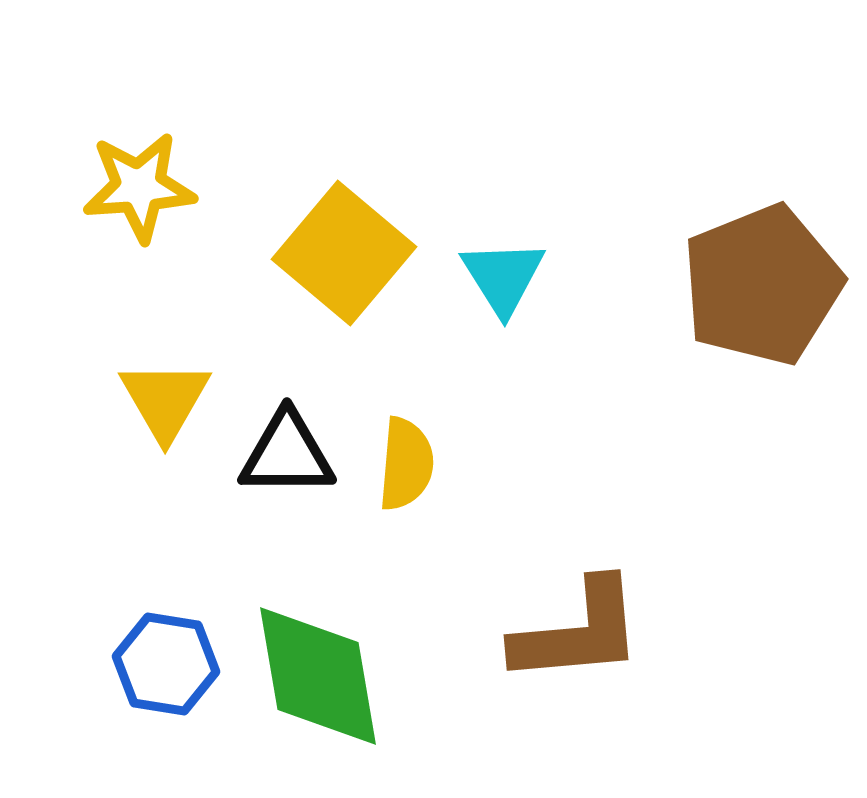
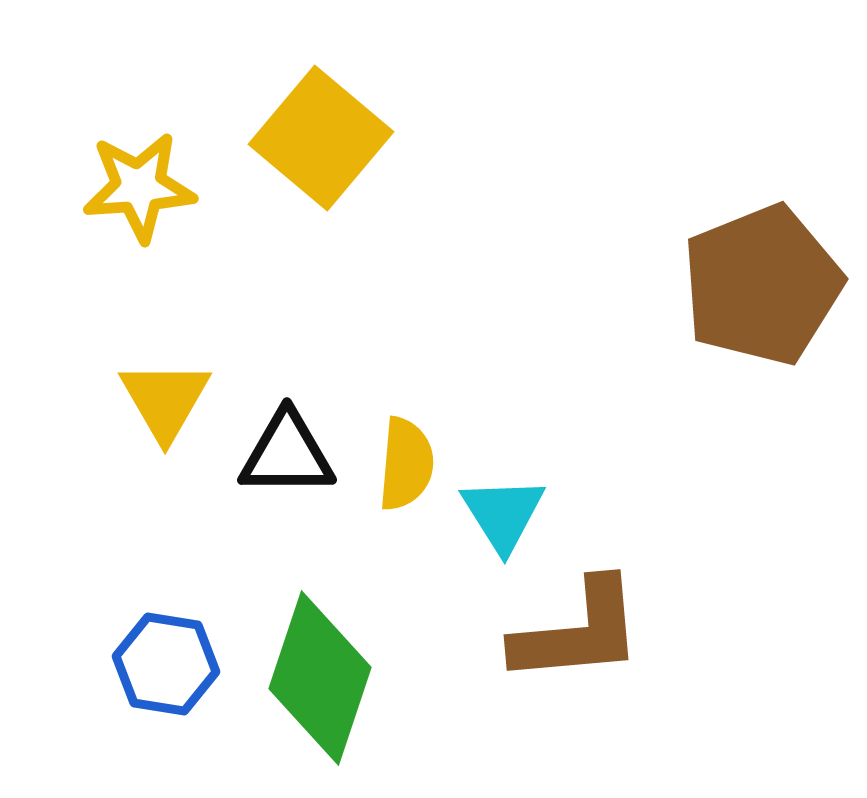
yellow square: moved 23 px left, 115 px up
cyan triangle: moved 237 px down
green diamond: moved 2 px right, 2 px down; rotated 28 degrees clockwise
